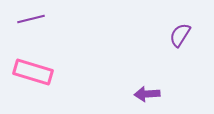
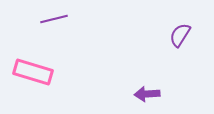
purple line: moved 23 px right
